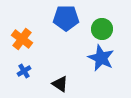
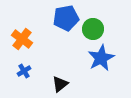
blue pentagon: rotated 10 degrees counterclockwise
green circle: moved 9 px left
blue star: rotated 20 degrees clockwise
black triangle: rotated 48 degrees clockwise
